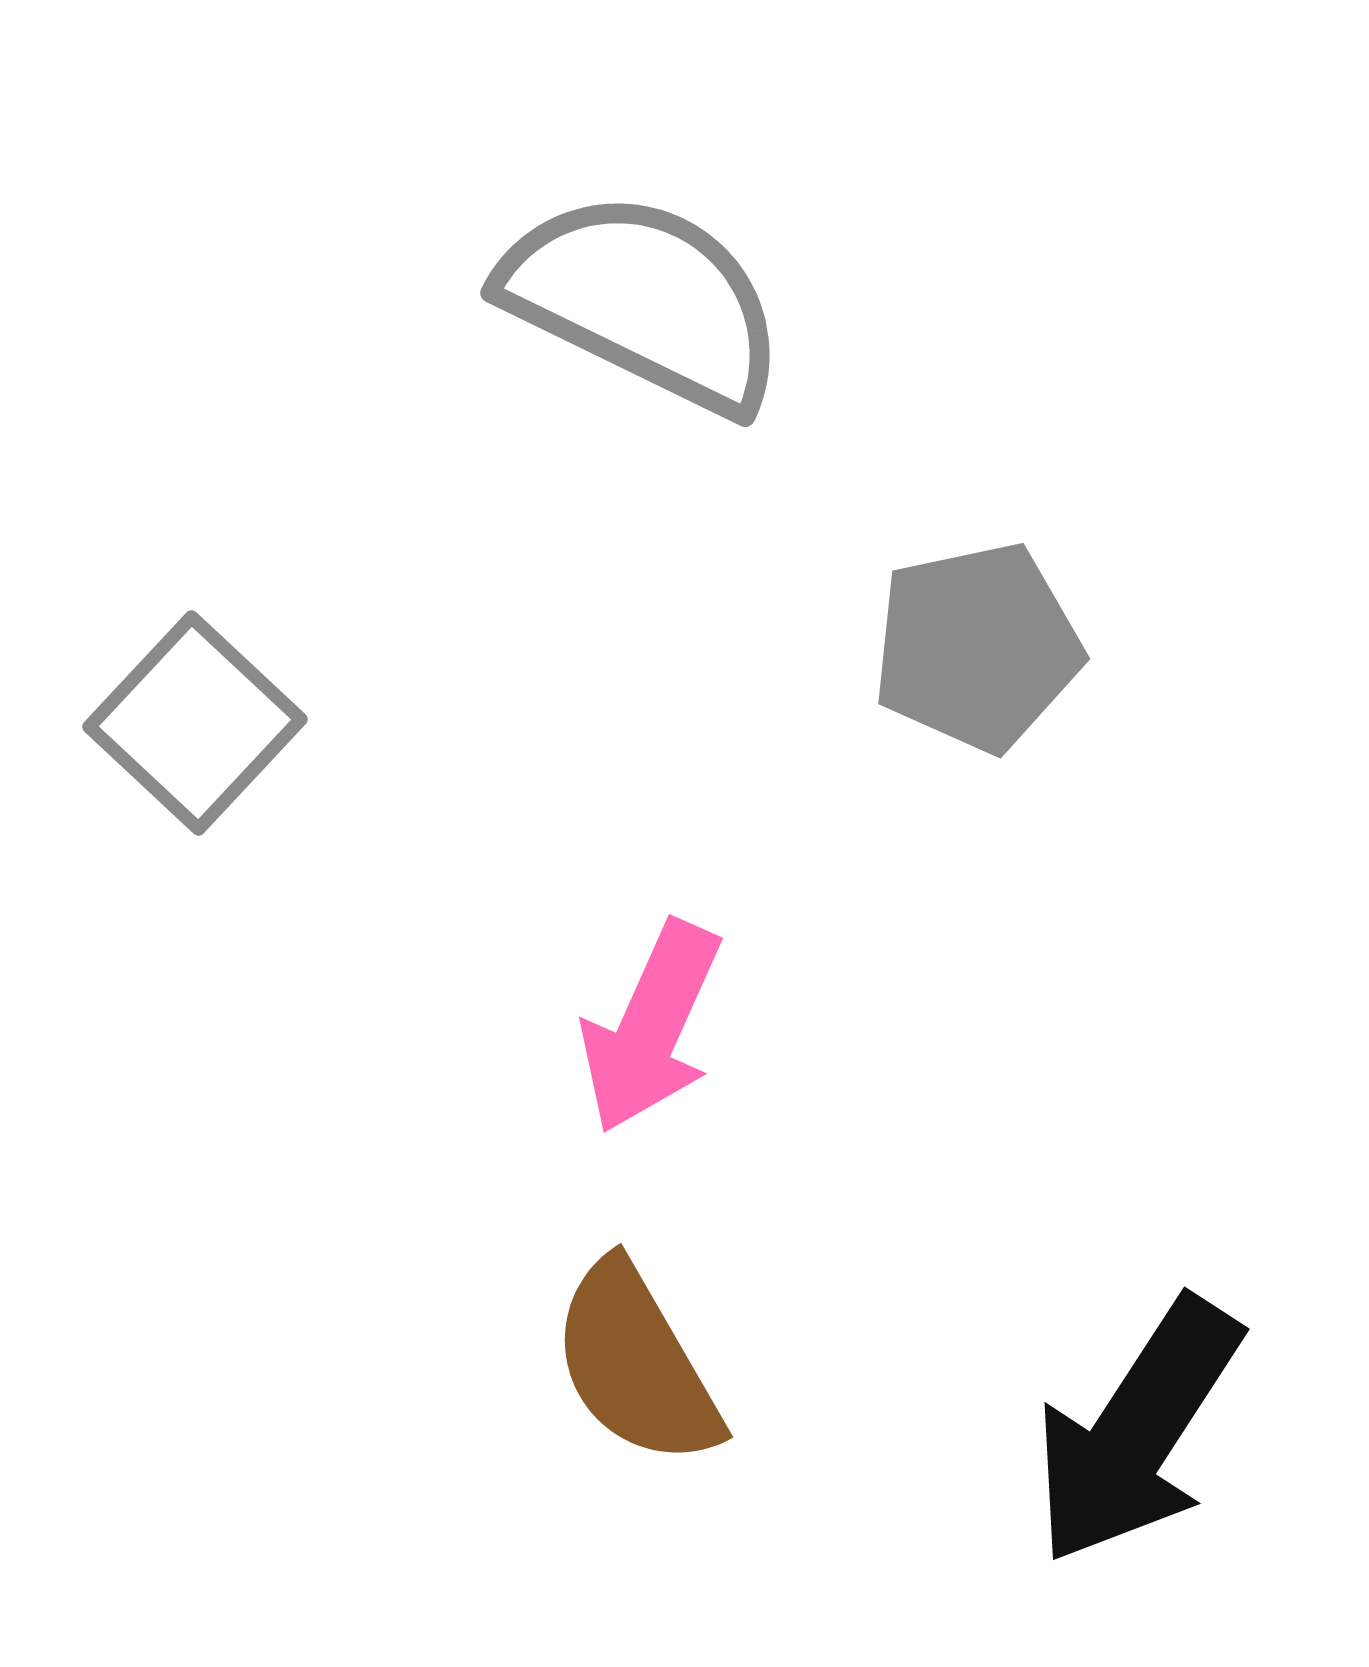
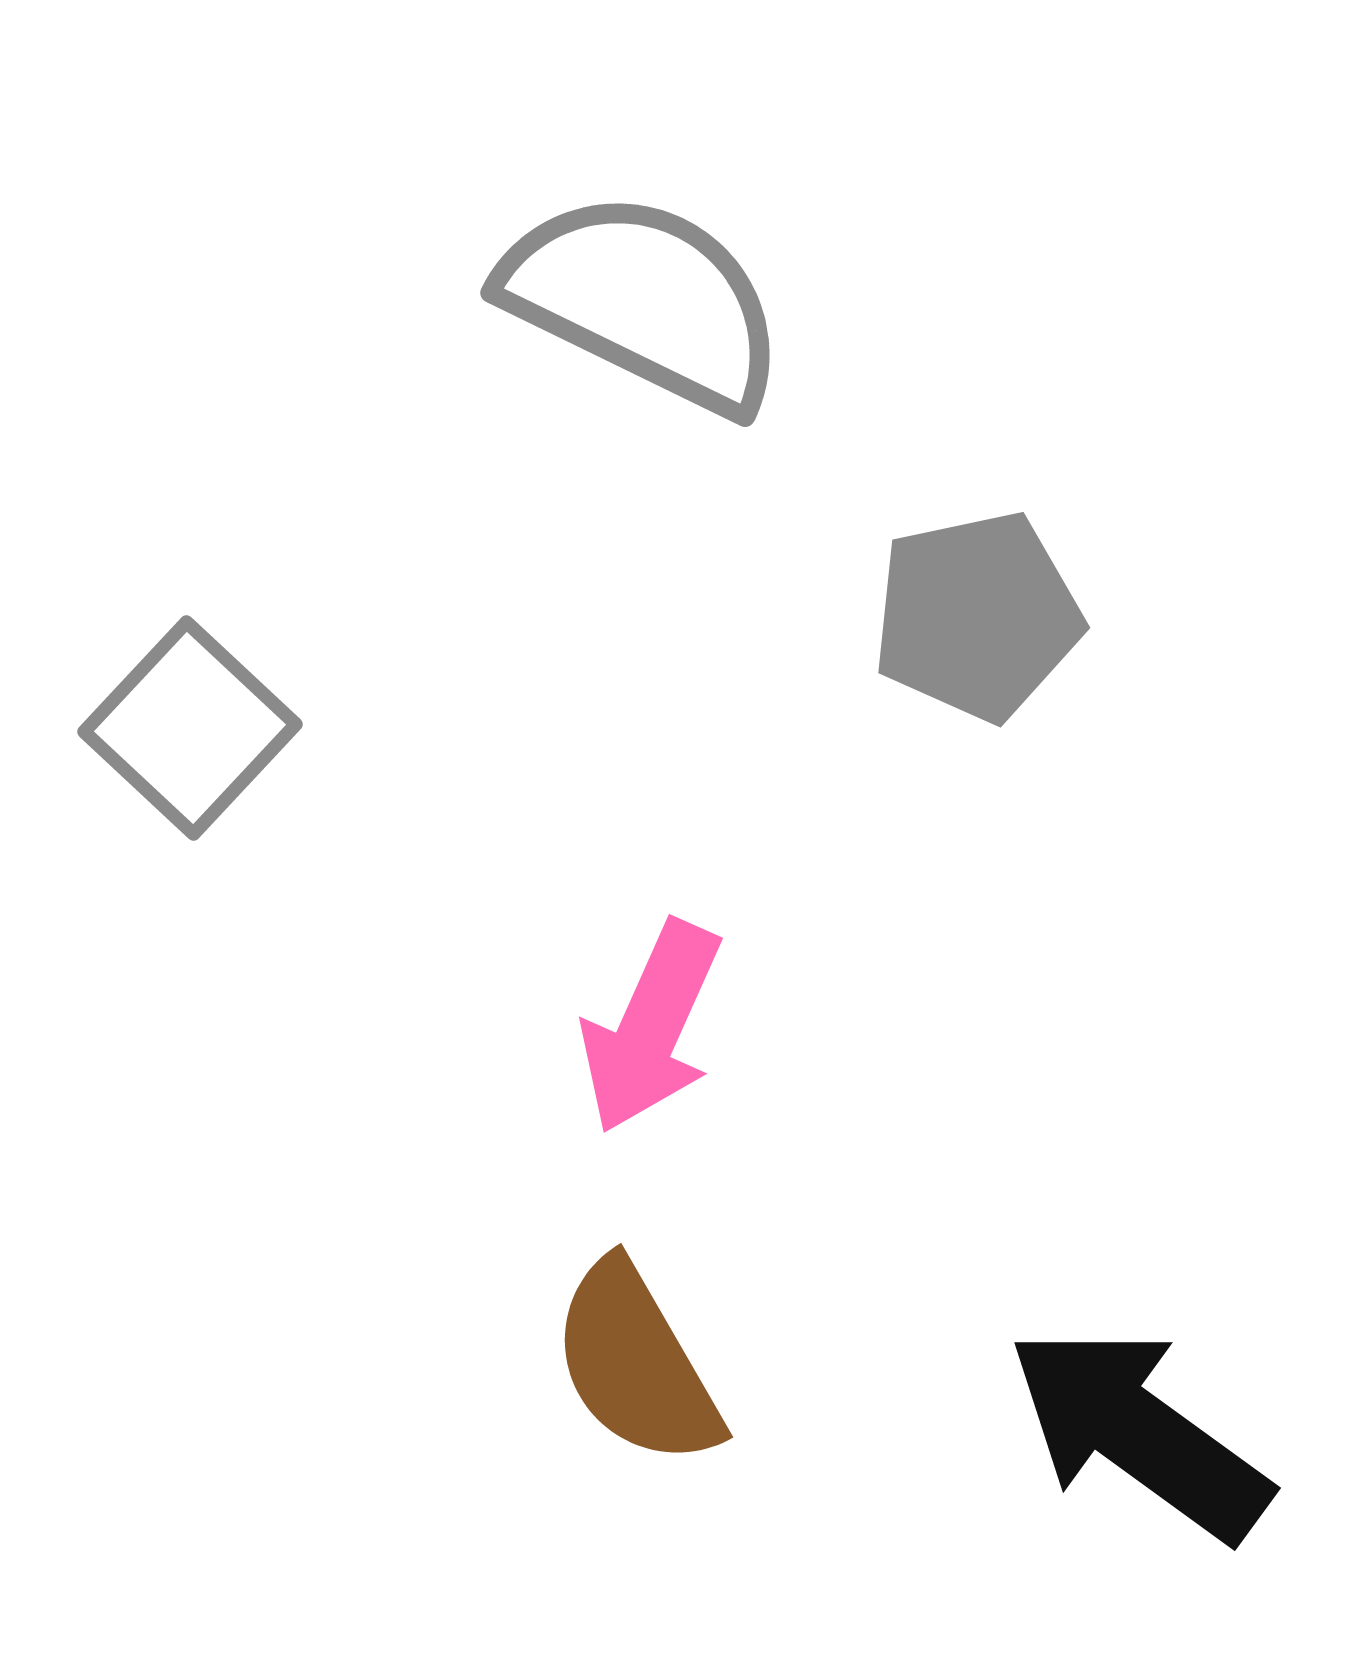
gray pentagon: moved 31 px up
gray square: moved 5 px left, 5 px down
black arrow: moved 2 px right, 2 px down; rotated 93 degrees clockwise
